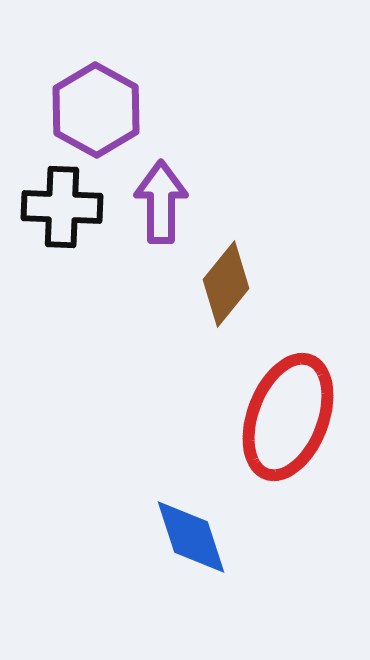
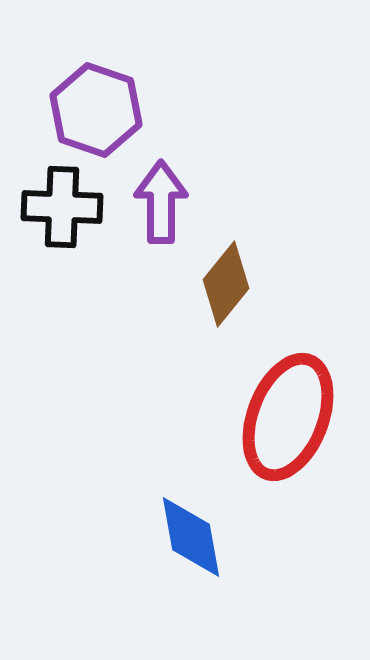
purple hexagon: rotated 10 degrees counterclockwise
blue diamond: rotated 8 degrees clockwise
